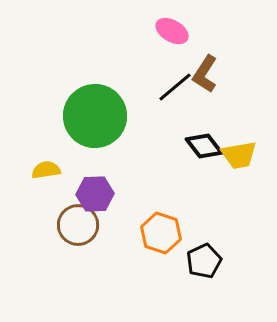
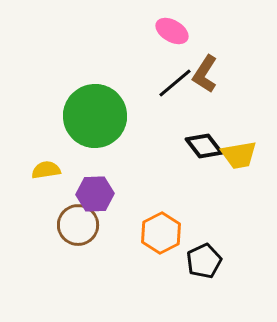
black line: moved 4 px up
orange hexagon: rotated 15 degrees clockwise
